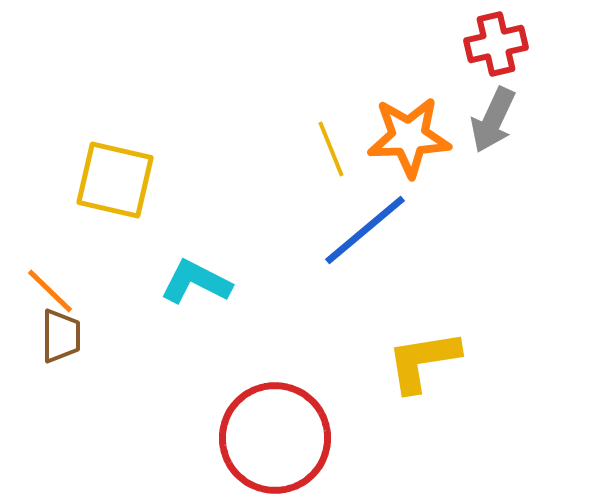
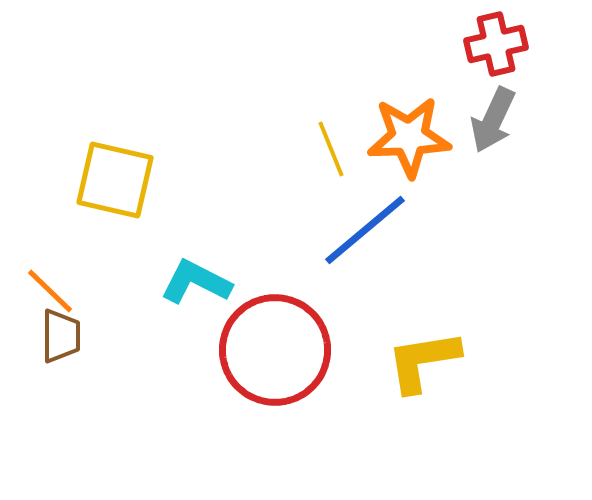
red circle: moved 88 px up
